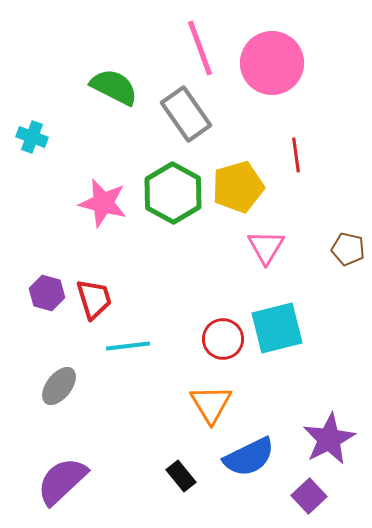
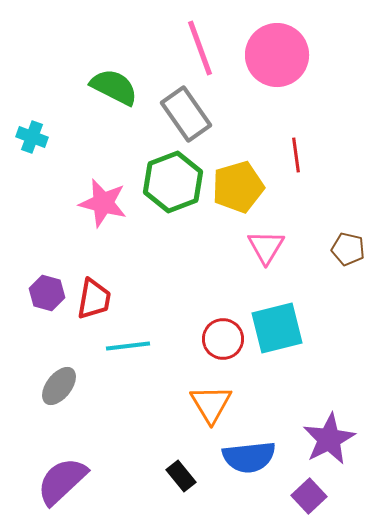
pink circle: moved 5 px right, 8 px up
green hexagon: moved 11 px up; rotated 10 degrees clockwise
red trapezoid: rotated 27 degrees clockwise
blue semicircle: rotated 20 degrees clockwise
